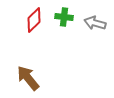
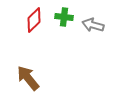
gray arrow: moved 2 px left, 2 px down
